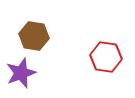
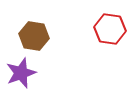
red hexagon: moved 4 px right, 28 px up
